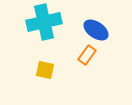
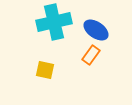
cyan cross: moved 10 px right
orange rectangle: moved 4 px right
